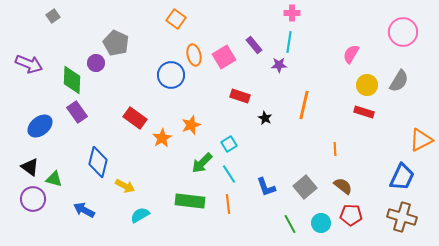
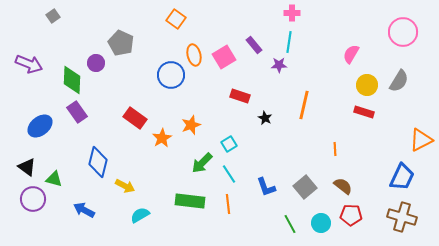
gray pentagon at (116, 43): moved 5 px right
black triangle at (30, 167): moved 3 px left
